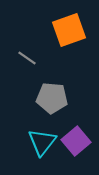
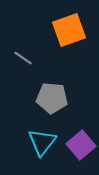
gray line: moved 4 px left
purple square: moved 5 px right, 4 px down
